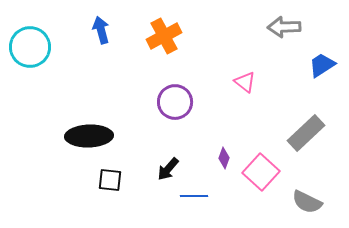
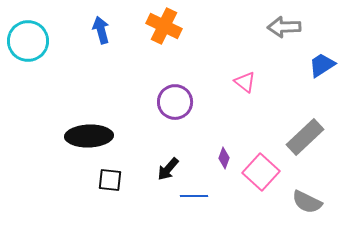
orange cross: moved 10 px up; rotated 36 degrees counterclockwise
cyan circle: moved 2 px left, 6 px up
gray rectangle: moved 1 px left, 4 px down
